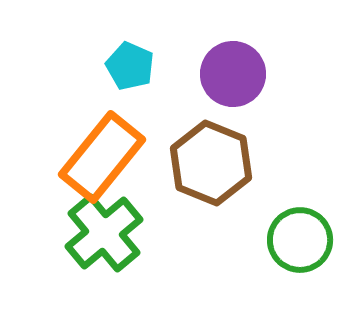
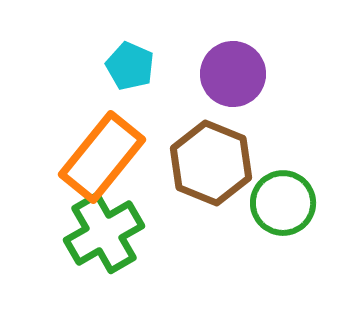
green cross: rotated 10 degrees clockwise
green circle: moved 17 px left, 37 px up
